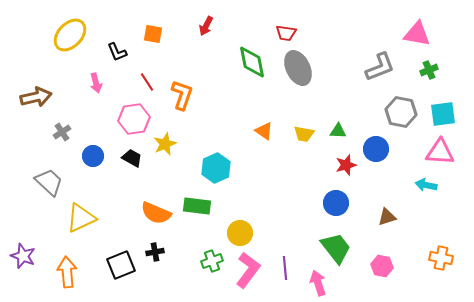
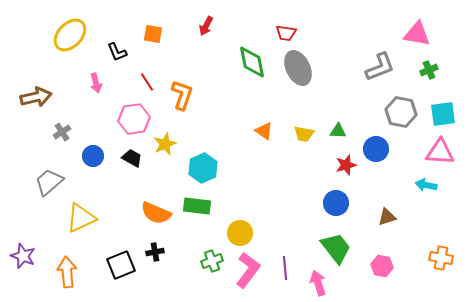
cyan hexagon at (216, 168): moved 13 px left
gray trapezoid at (49, 182): rotated 84 degrees counterclockwise
